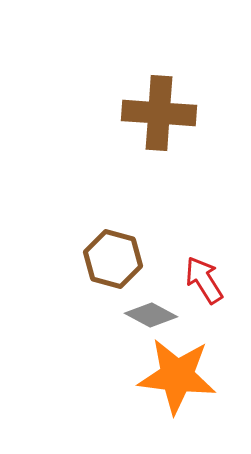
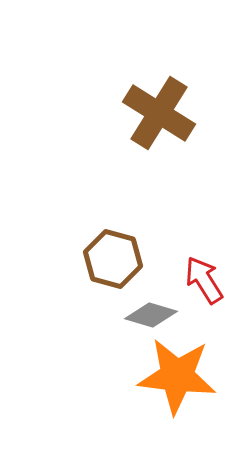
brown cross: rotated 28 degrees clockwise
gray diamond: rotated 12 degrees counterclockwise
